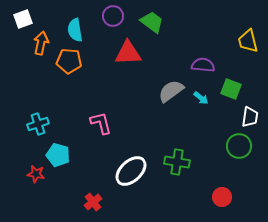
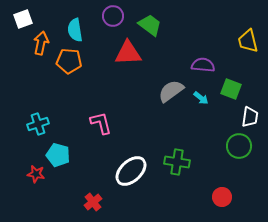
green trapezoid: moved 2 px left, 3 px down
